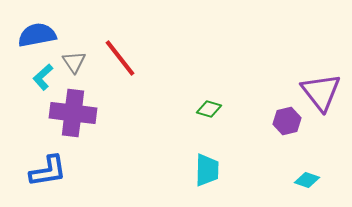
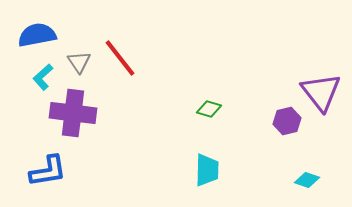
gray triangle: moved 5 px right
